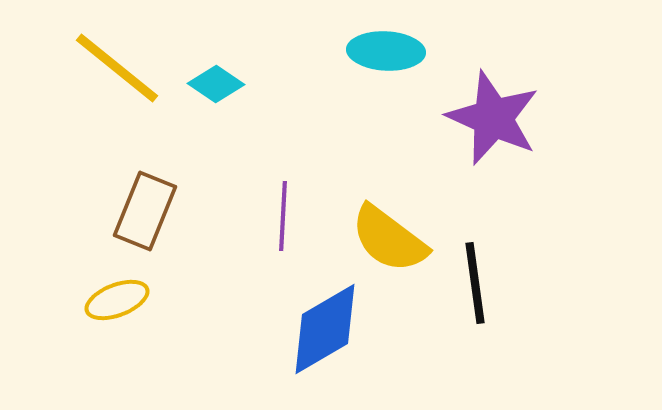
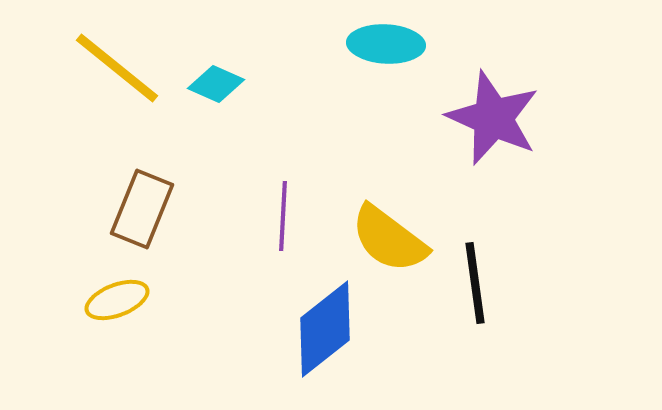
cyan ellipse: moved 7 px up
cyan diamond: rotated 10 degrees counterclockwise
brown rectangle: moved 3 px left, 2 px up
blue diamond: rotated 8 degrees counterclockwise
